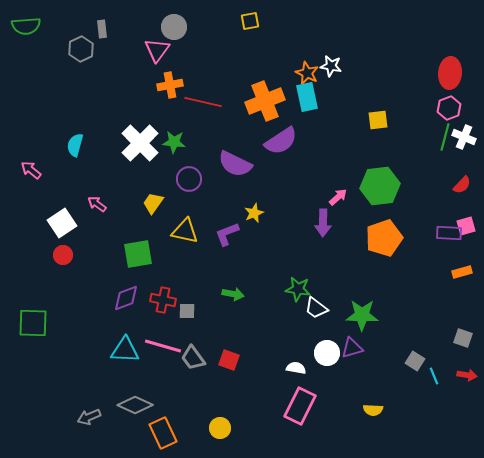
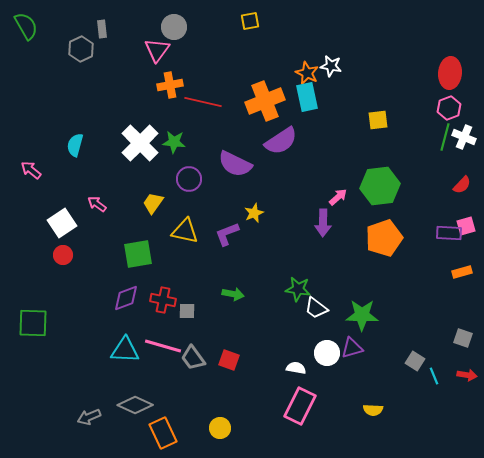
green semicircle at (26, 26): rotated 116 degrees counterclockwise
